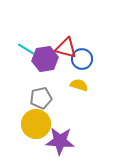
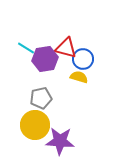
cyan line: moved 1 px up
blue circle: moved 1 px right
yellow semicircle: moved 8 px up
yellow circle: moved 1 px left, 1 px down
